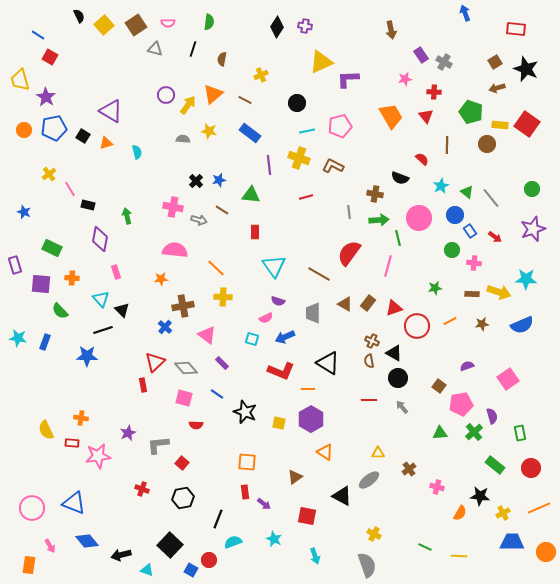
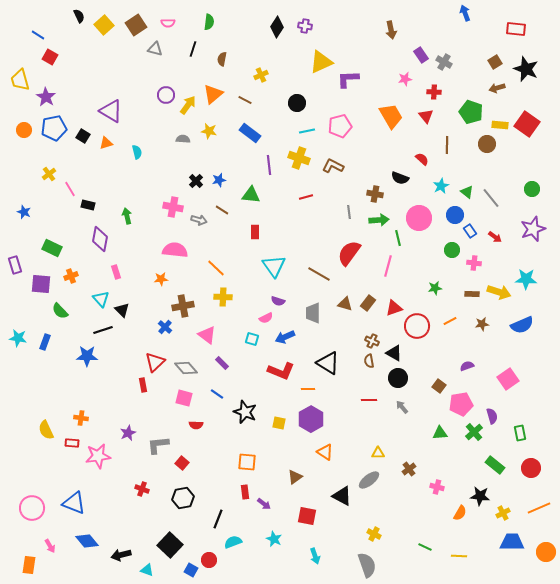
orange cross at (72, 278): moved 1 px left, 2 px up; rotated 24 degrees counterclockwise
brown triangle at (345, 304): rotated 14 degrees counterclockwise
